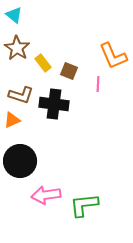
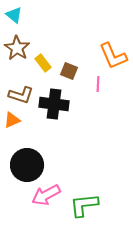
black circle: moved 7 px right, 4 px down
pink arrow: rotated 20 degrees counterclockwise
